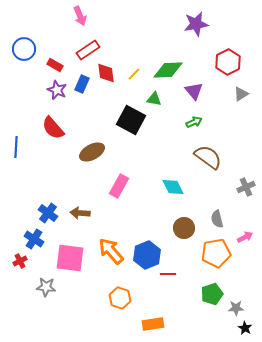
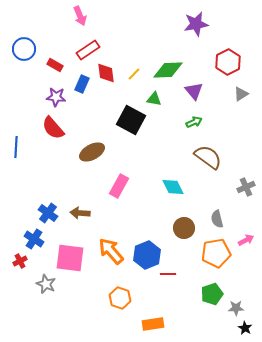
purple star at (57, 90): moved 1 px left, 7 px down; rotated 18 degrees counterclockwise
pink arrow at (245, 237): moved 1 px right, 3 px down
gray star at (46, 287): moved 3 px up; rotated 18 degrees clockwise
